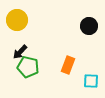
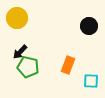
yellow circle: moved 2 px up
